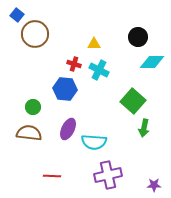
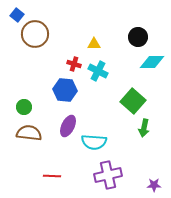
cyan cross: moved 1 px left, 1 px down
blue hexagon: moved 1 px down
green circle: moved 9 px left
purple ellipse: moved 3 px up
